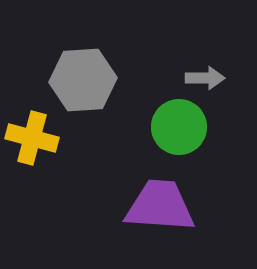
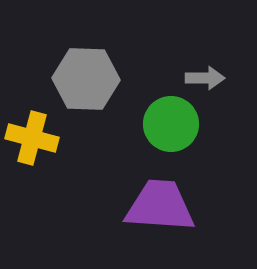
gray hexagon: moved 3 px right, 1 px up; rotated 6 degrees clockwise
green circle: moved 8 px left, 3 px up
